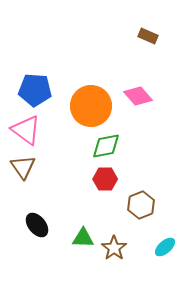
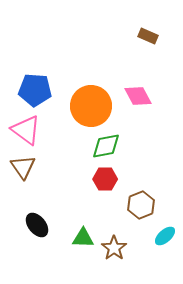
pink diamond: rotated 12 degrees clockwise
cyan ellipse: moved 11 px up
